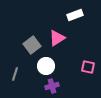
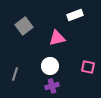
pink triangle: rotated 18 degrees clockwise
gray square: moved 8 px left, 19 px up
white circle: moved 4 px right
